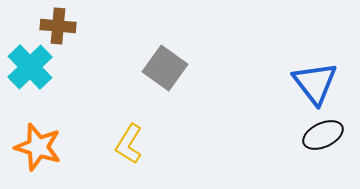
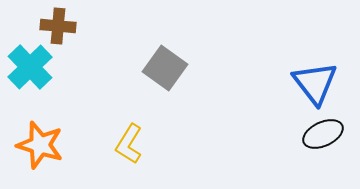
black ellipse: moved 1 px up
orange star: moved 2 px right, 2 px up
